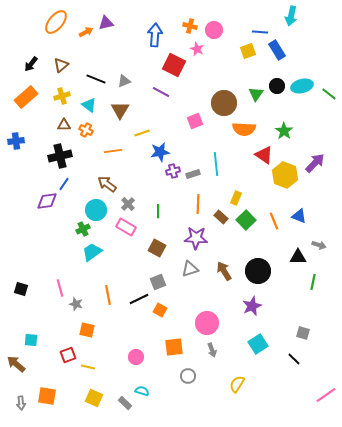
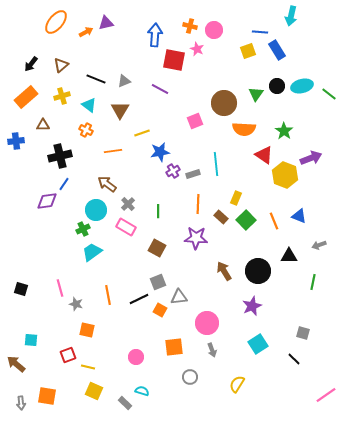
red square at (174, 65): moved 5 px up; rotated 15 degrees counterclockwise
purple line at (161, 92): moved 1 px left, 3 px up
brown triangle at (64, 125): moved 21 px left
purple arrow at (315, 163): moved 4 px left, 5 px up; rotated 25 degrees clockwise
purple cross at (173, 171): rotated 16 degrees counterclockwise
gray arrow at (319, 245): rotated 144 degrees clockwise
black triangle at (298, 257): moved 9 px left, 1 px up
gray triangle at (190, 269): moved 11 px left, 28 px down; rotated 12 degrees clockwise
gray circle at (188, 376): moved 2 px right, 1 px down
yellow square at (94, 398): moved 7 px up
